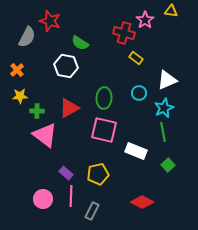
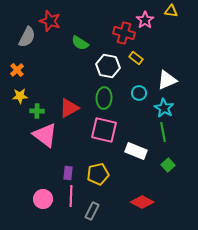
white hexagon: moved 42 px right
cyan star: rotated 18 degrees counterclockwise
purple rectangle: moved 2 px right; rotated 56 degrees clockwise
